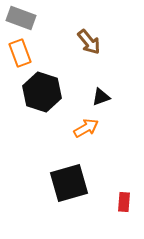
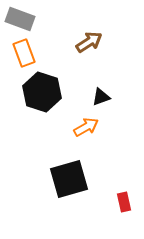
gray rectangle: moved 1 px left, 1 px down
brown arrow: rotated 84 degrees counterclockwise
orange rectangle: moved 4 px right
orange arrow: moved 1 px up
black square: moved 4 px up
red rectangle: rotated 18 degrees counterclockwise
